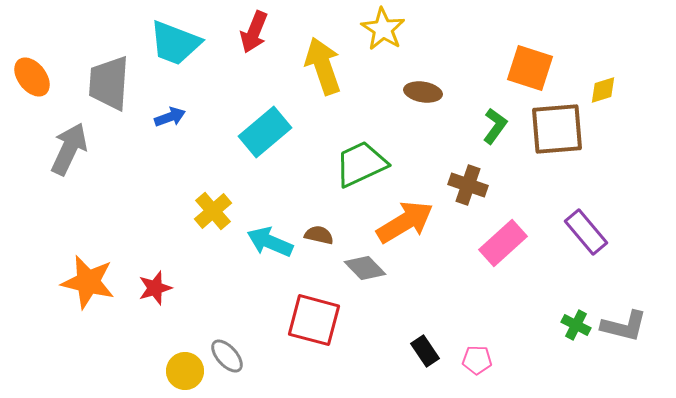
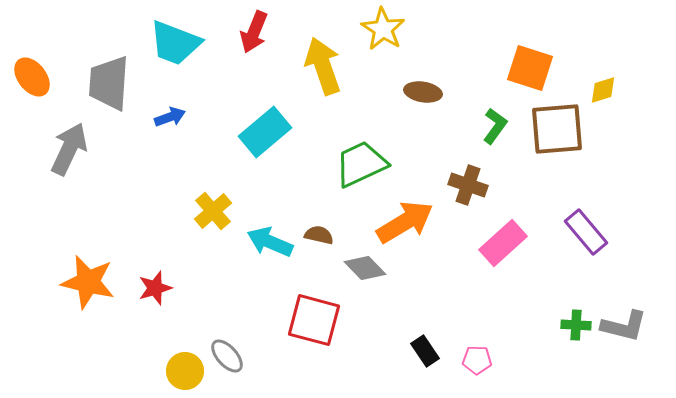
green cross: rotated 24 degrees counterclockwise
